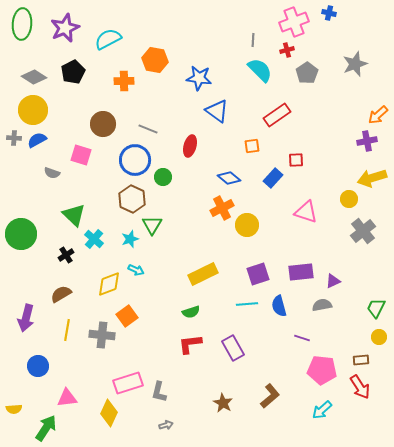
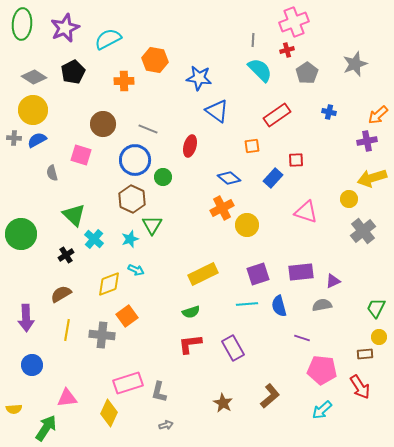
blue cross at (329, 13): moved 99 px down
gray semicircle at (52, 173): rotated 56 degrees clockwise
purple arrow at (26, 318): rotated 16 degrees counterclockwise
brown rectangle at (361, 360): moved 4 px right, 6 px up
blue circle at (38, 366): moved 6 px left, 1 px up
